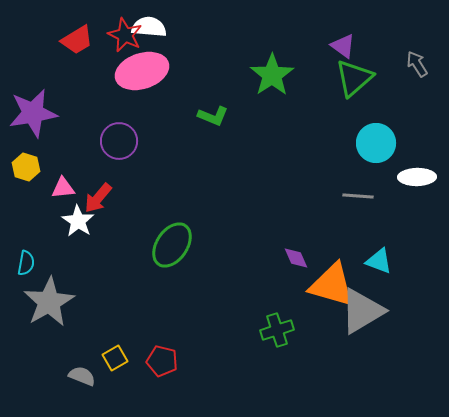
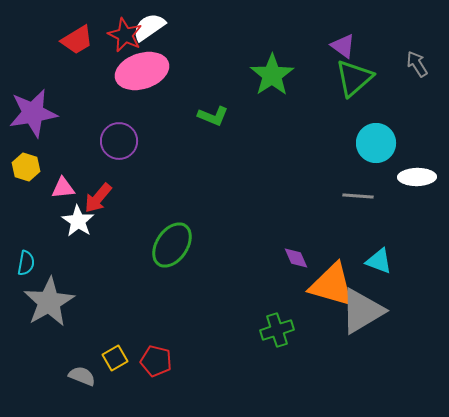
white semicircle: rotated 40 degrees counterclockwise
red pentagon: moved 6 px left
